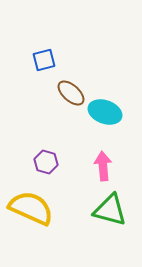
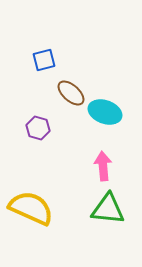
purple hexagon: moved 8 px left, 34 px up
green triangle: moved 2 px left, 1 px up; rotated 9 degrees counterclockwise
